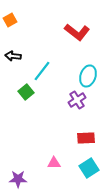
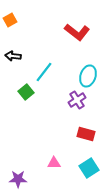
cyan line: moved 2 px right, 1 px down
red rectangle: moved 4 px up; rotated 18 degrees clockwise
